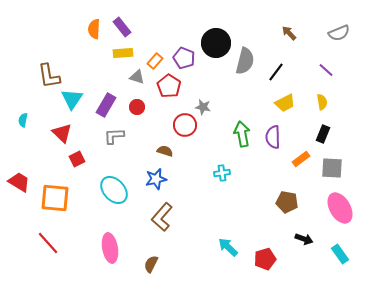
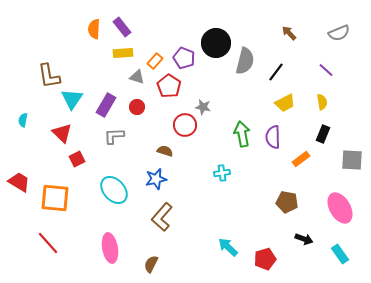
gray square at (332, 168): moved 20 px right, 8 px up
